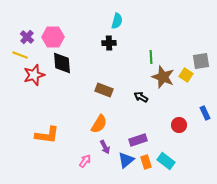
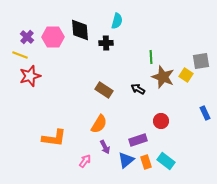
black cross: moved 3 px left
black diamond: moved 18 px right, 33 px up
red star: moved 4 px left, 1 px down
brown rectangle: rotated 12 degrees clockwise
black arrow: moved 3 px left, 8 px up
red circle: moved 18 px left, 4 px up
orange L-shape: moved 7 px right, 3 px down
